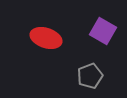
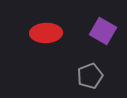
red ellipse: moved 5 px up; rotated 20 degrees counterclockwise
